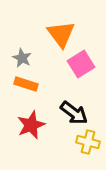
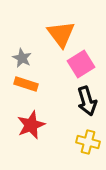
black arrow: moved 13 px right, 12 px up; rotated 36 degrees clockwise
